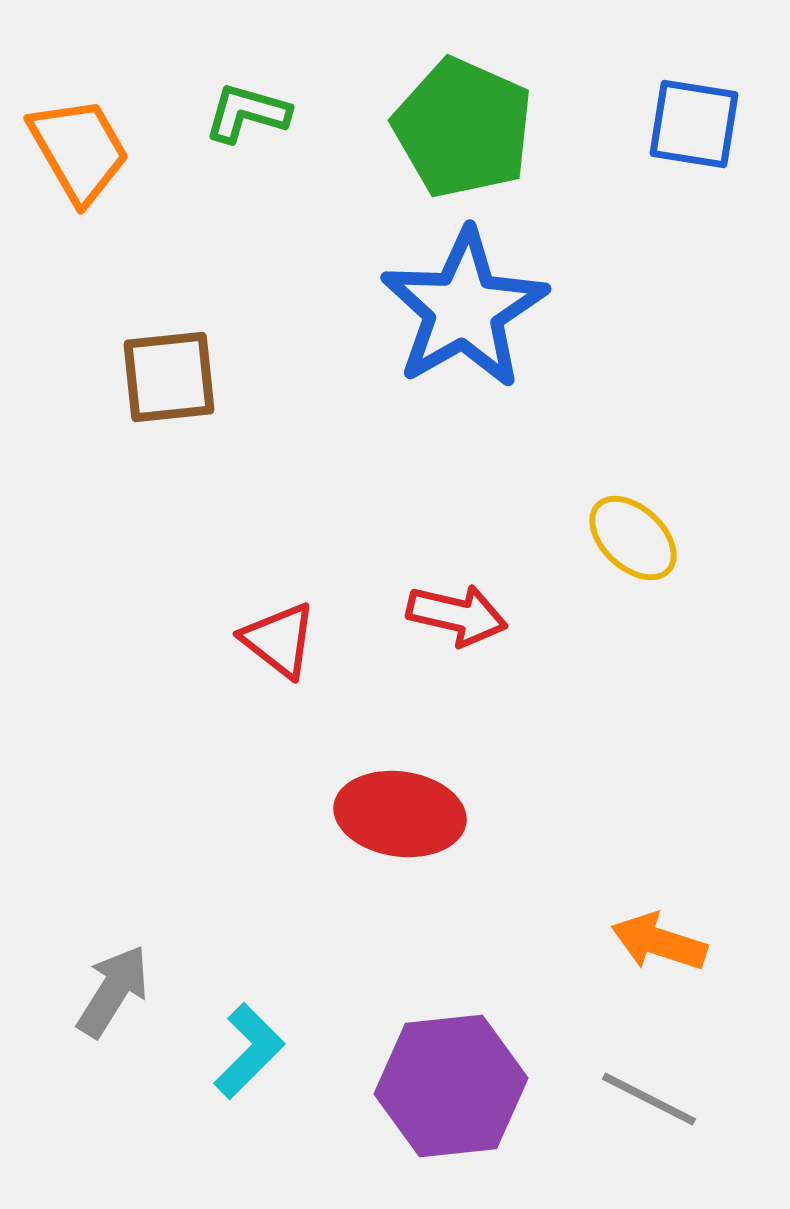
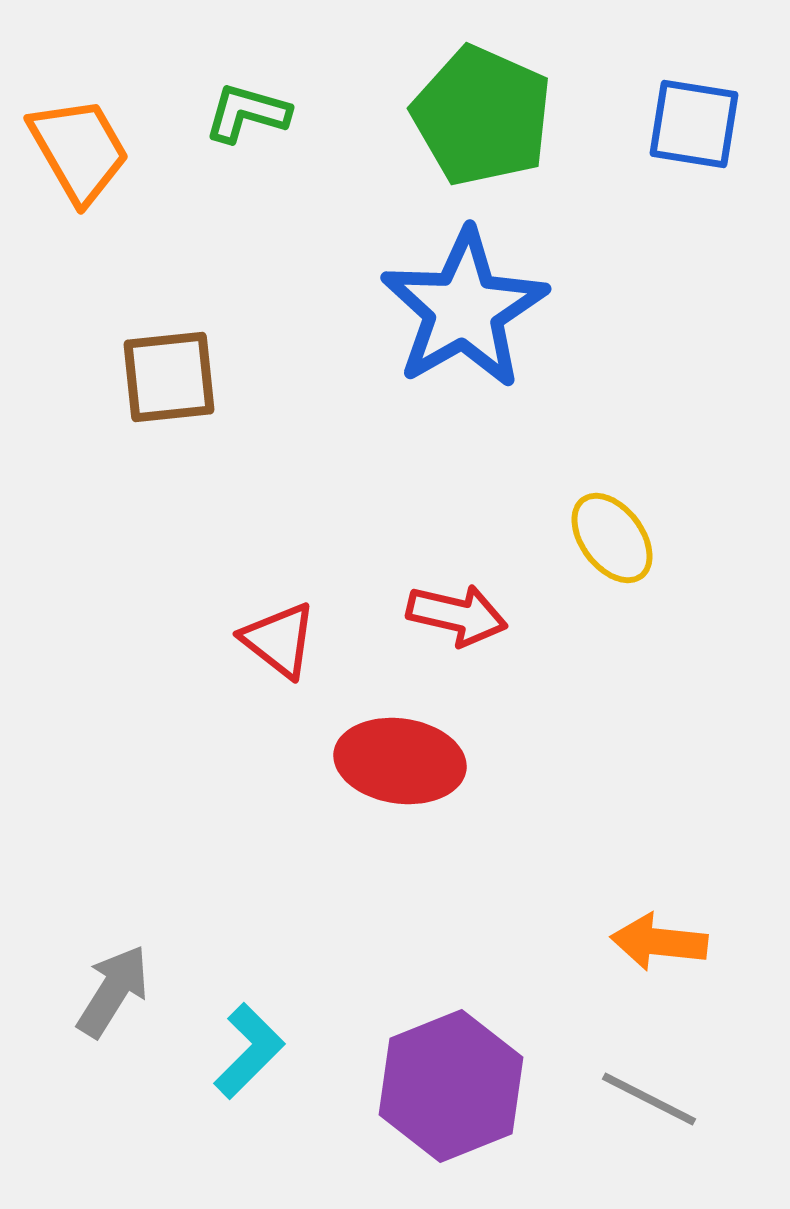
green pentagon: moved 19 px right, 12 px up
yellow ellipse: moved 21 px left; rotated 10 degrees clockwise
red ellipse: moved 53 px up
orange arrow: rotated 12 degrees counterclockwise
purple hexagon: rotated 16 degrees counterclockwise
